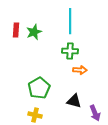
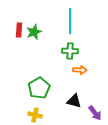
red rectangle: moved 3 px right
purple arrow: rotated 14 degrees counterclockwise
